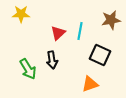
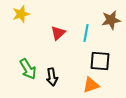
yellow star: rotated 18 degrees counterclockwise
cyan line: moved 6 px right, 2 px down
black square: moved 6 px down; rotated 20 degrees counterclockwise
black arrow: moved 17 px down
orange triangle: moved 1 px right, 1 px down
